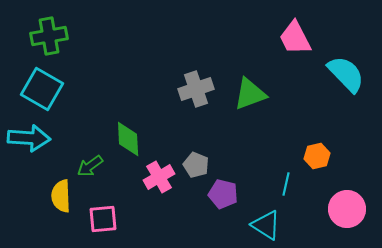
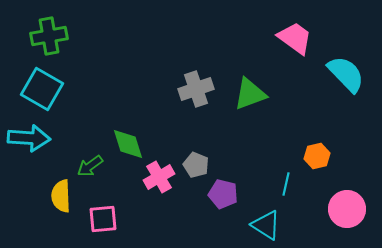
pink trapezoid: rotated 153 degrees clockwise
green diamond: moved 5 px down; rotated 15 degrees counterclockwise
